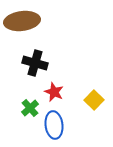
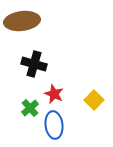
black cross: moved 1 px left, 1 px down
red star: moved 2 px down
